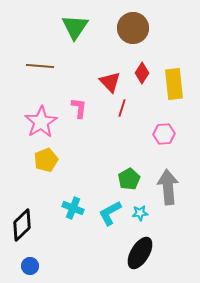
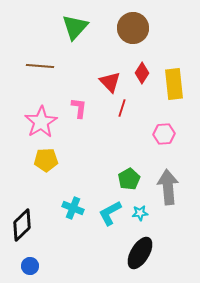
green triangle: rotated 8 degrees clockwise
yellow pentagon: rotated 20 degrees clockwise
